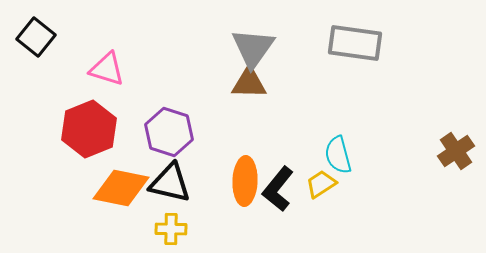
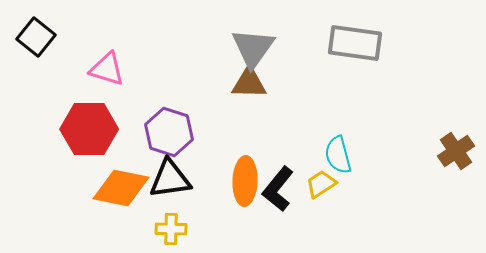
red hexagon: rotated 22 degrees clockwise
black triangle: moved 4 px up; rotated 21 degrees counterclockwise
